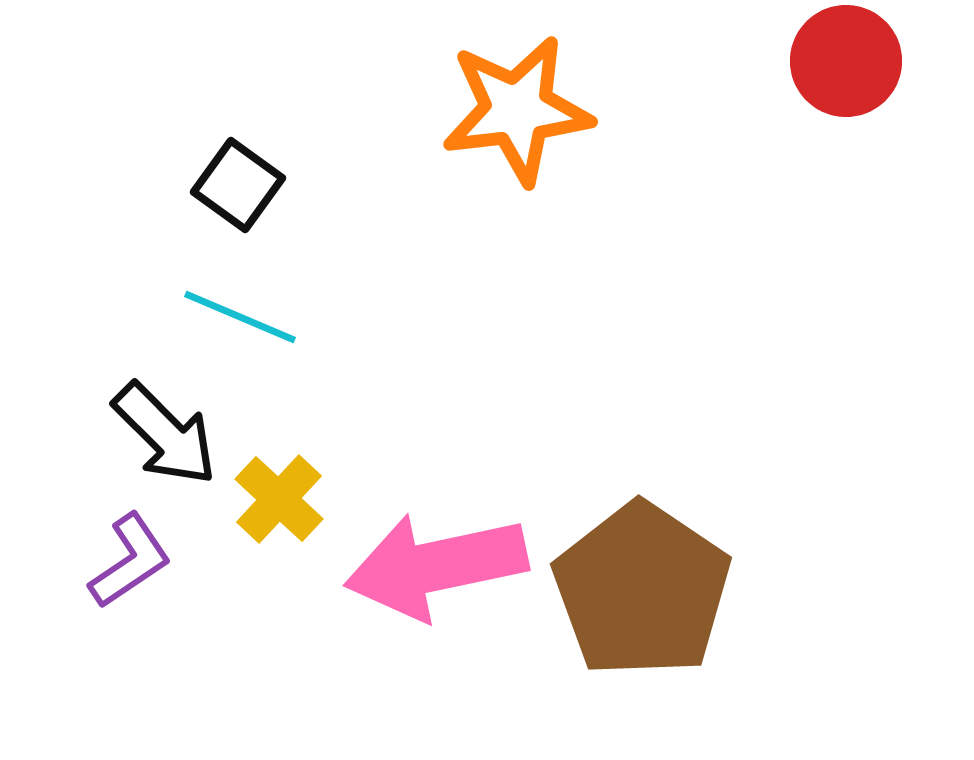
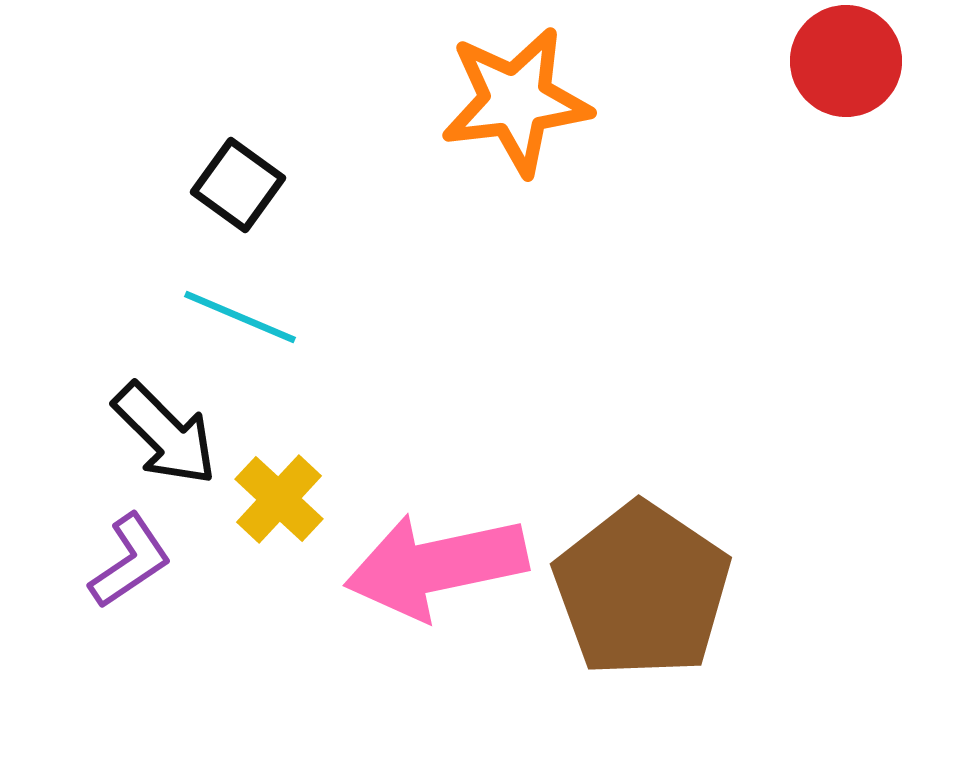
orange star: moved 1 px left, 9 px up
